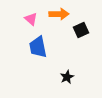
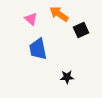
orange arrow: rotated 144 degrees counterclockwise
blue trapezoid: moved 2 px down
black star: rotated 24 degrees clockwise
